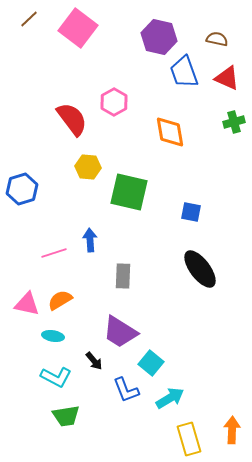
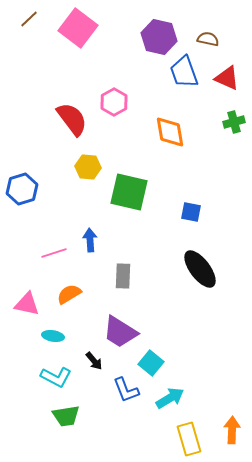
brown semicircle: moved 9 px left
orange semicircle: moved 9 px right, 6 px up
